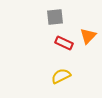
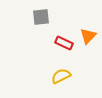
gray square: moved 14 px left
